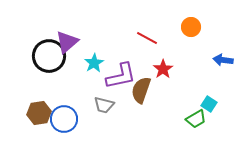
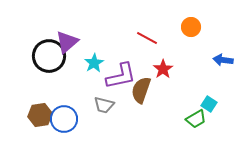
brown hexagon: moved 1 px right, 2 px down
